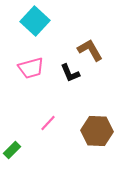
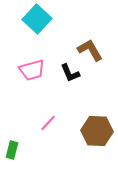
cyan square: moved 2 px right, 2 px up
pink trapezoid: moved 1 px right, 2 px down
green rectangle: rotated 30 degrees counterclockwise
